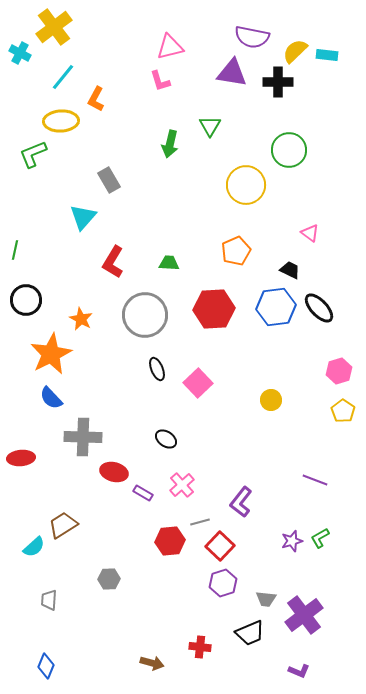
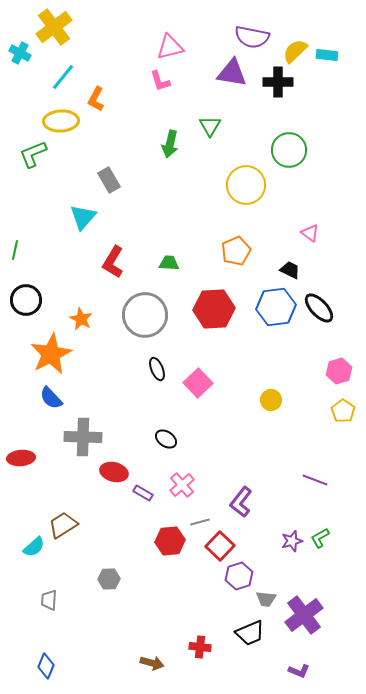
purple hexagon at (223, 583): moved 16 px right, 7 px up
